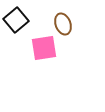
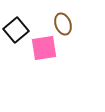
black square: moved 10 px down
